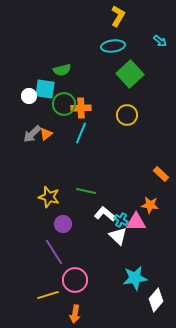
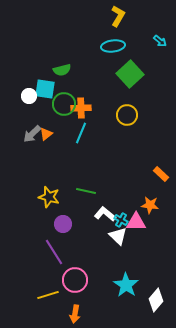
cyan star: moved 9 px left, 7 px down; rotated 30 degrees counterclockwise
